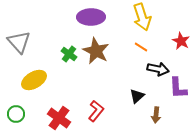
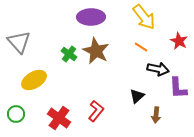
yellow arrow: moved 2 px right; rotated 20 degrees counterclockwise
red star: moved 2 px left
